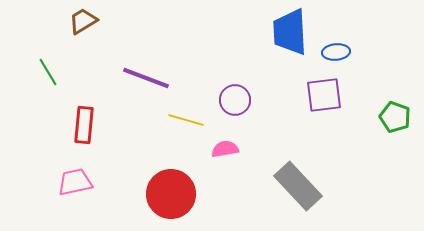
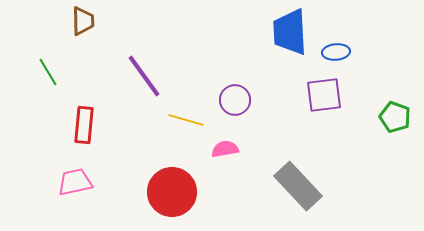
brown trapezoid: rotated 120 degrees clockwise
purple line: moved 2 px left, 2 px up; rotated 33 degrees clockwise
red circle: moved 1 px right, 2 px up
